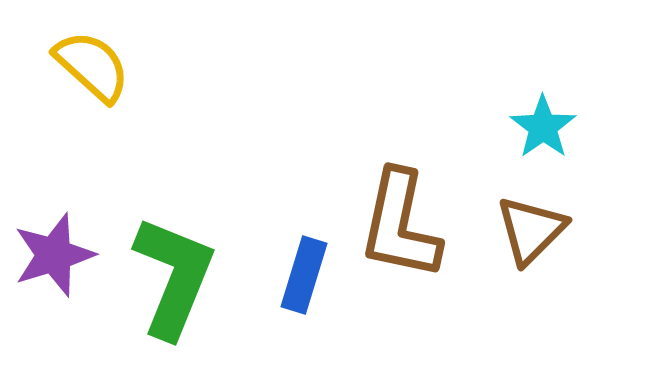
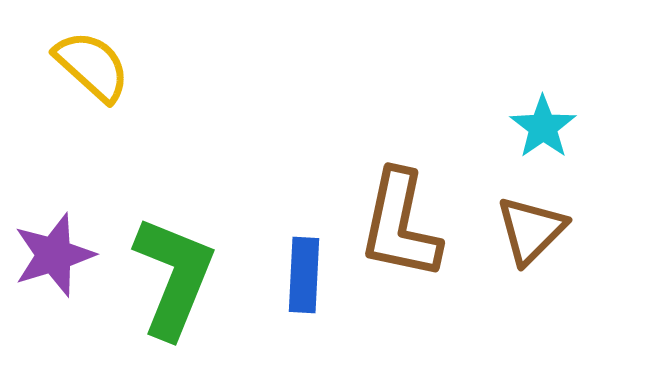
blue rectangle: rotated 14 degrees counterclockwise
